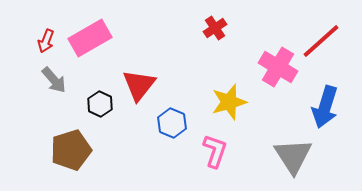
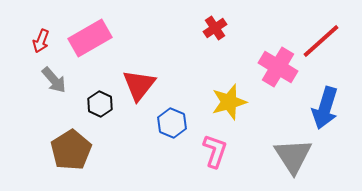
red arrow: moved 5 px left
blue arrow: moved 1 px down
brown pentagon: rotated 15 degrees counterclockwise
